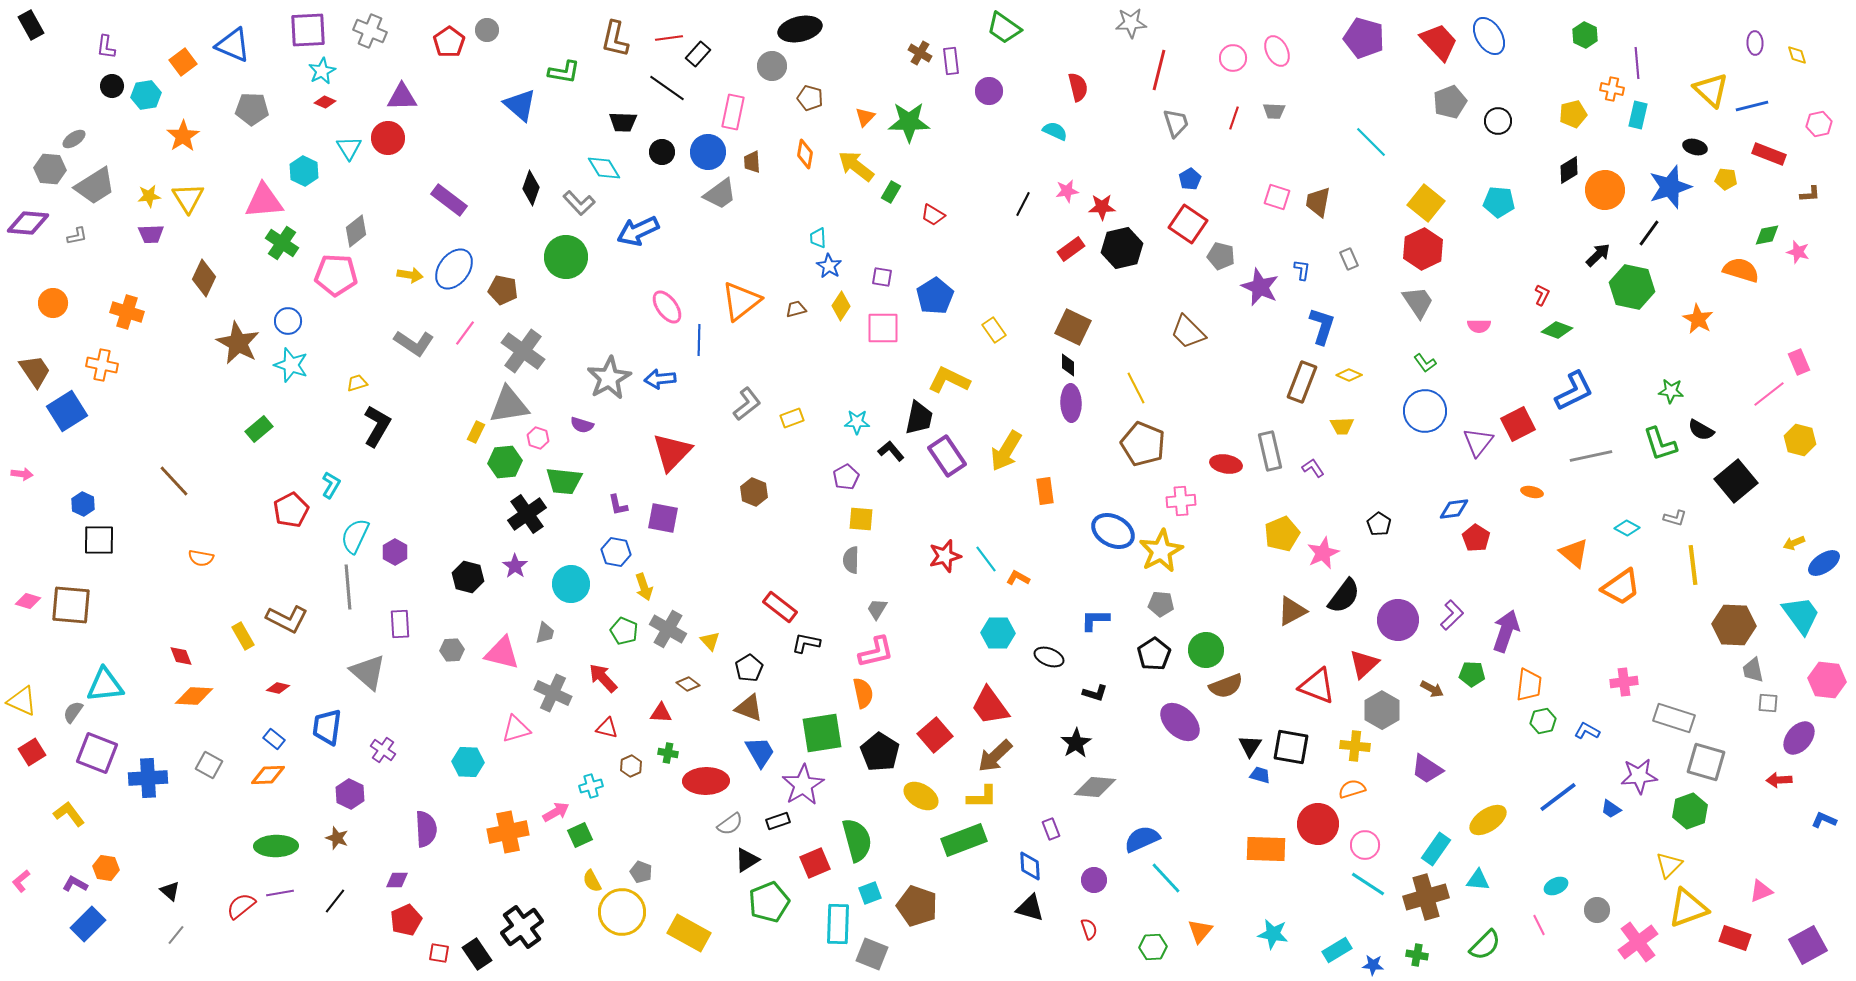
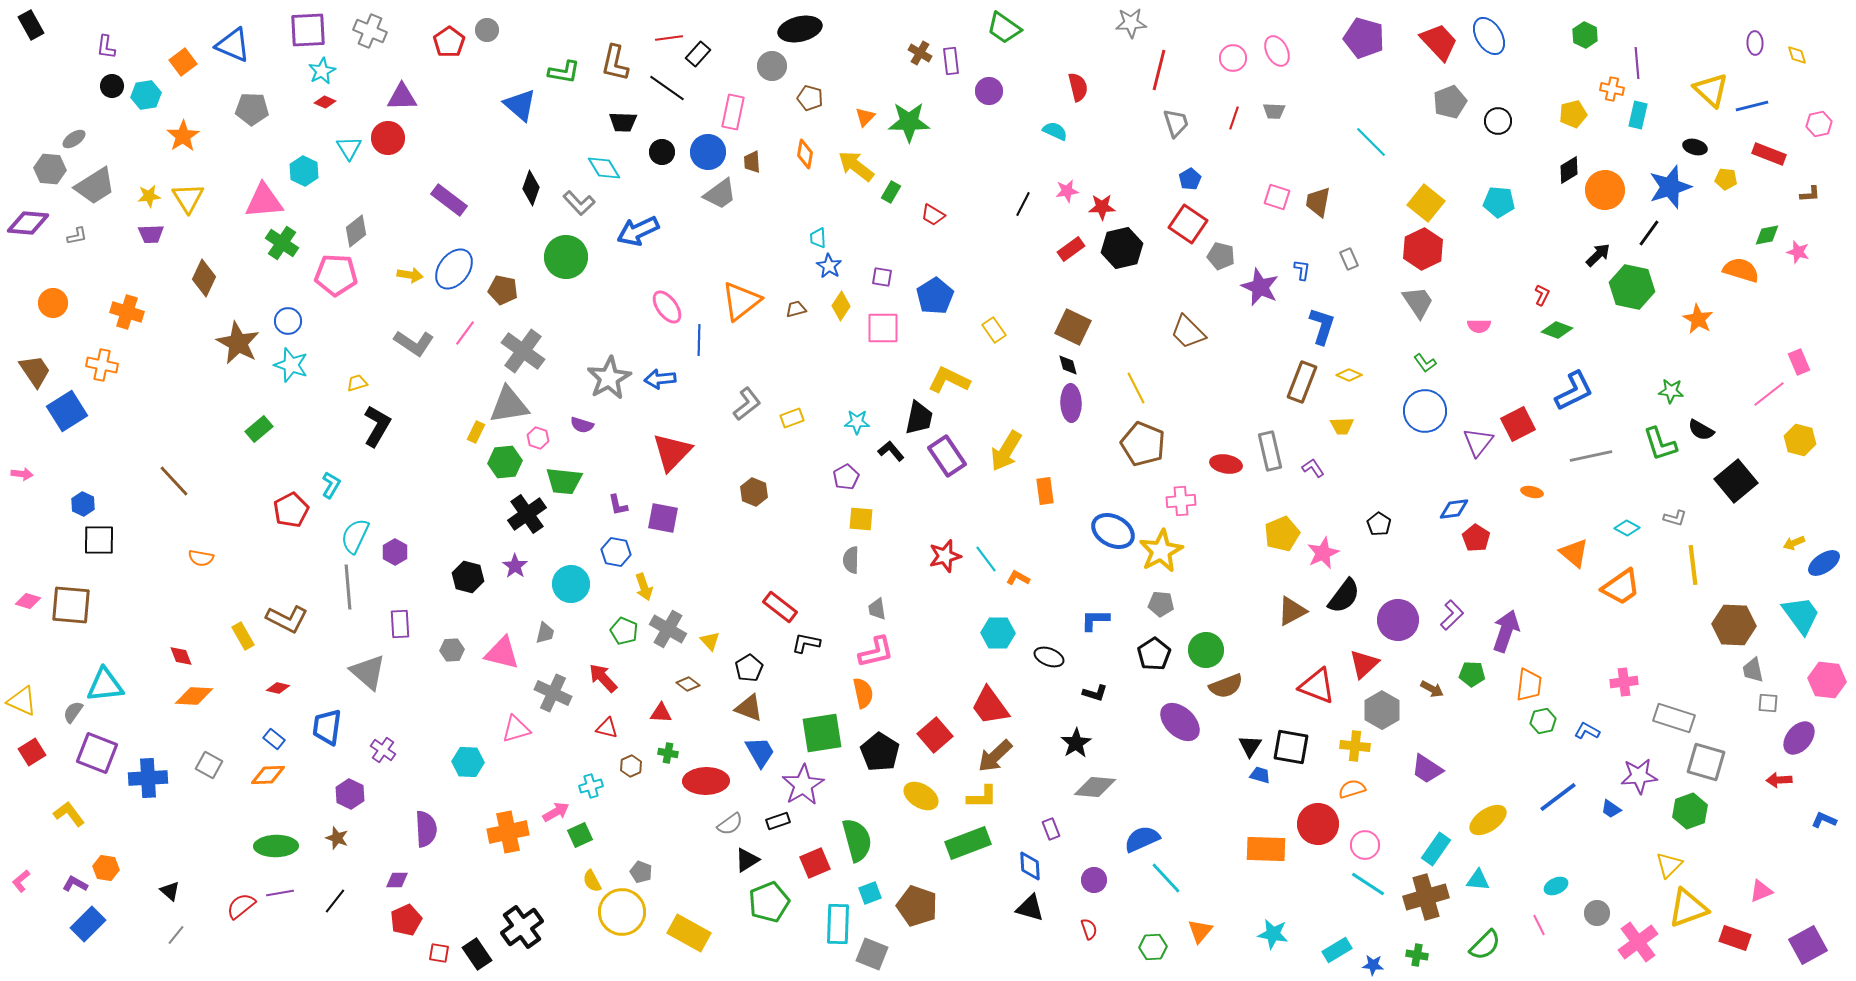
brown L-shape at (615, 39): moved 24 px down
black diamond at (1068, 365): rotated 15 degrees counterclockwise
gray trapezoid at (877, 609): rotated 40 degrees counterclockwise
green rectangle at (964, 840): moved 4 px right, 3 px down
gray circle at (1597, 910): moved 3 px down
